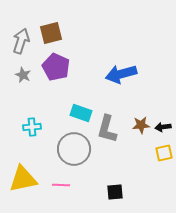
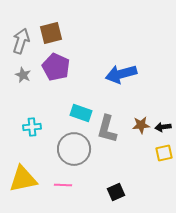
pink line: moved 2 px right
black square: moved 1 px right; rotated 18 degrees counterclockwise
